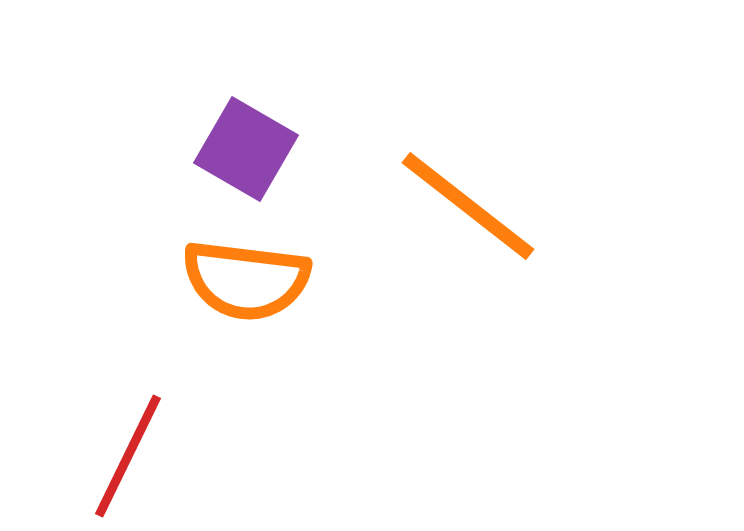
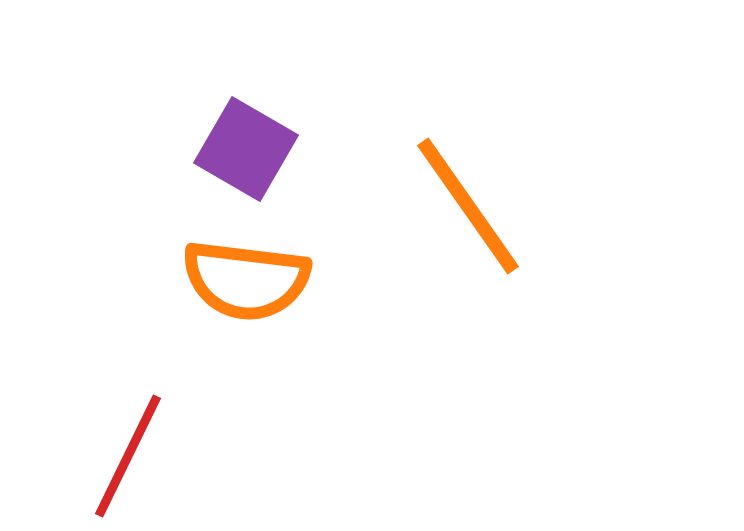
orange line: rotated 17 degrees clockwise
